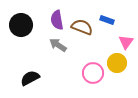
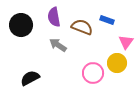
purple semicircle: moved 3 px left, 3 px up
